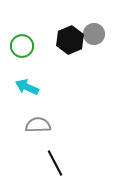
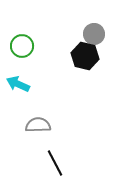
black hexagon: moved 15 px right, 16 px down; rotated 24 degrees counterclockwise
cyan arrow: moved 9 px left, 3 px up
